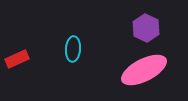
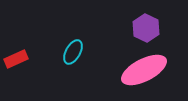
cyan ellipse: moved 3 px down; rotated 25 degrees clockwise
red rectangle: moved 1 px left
